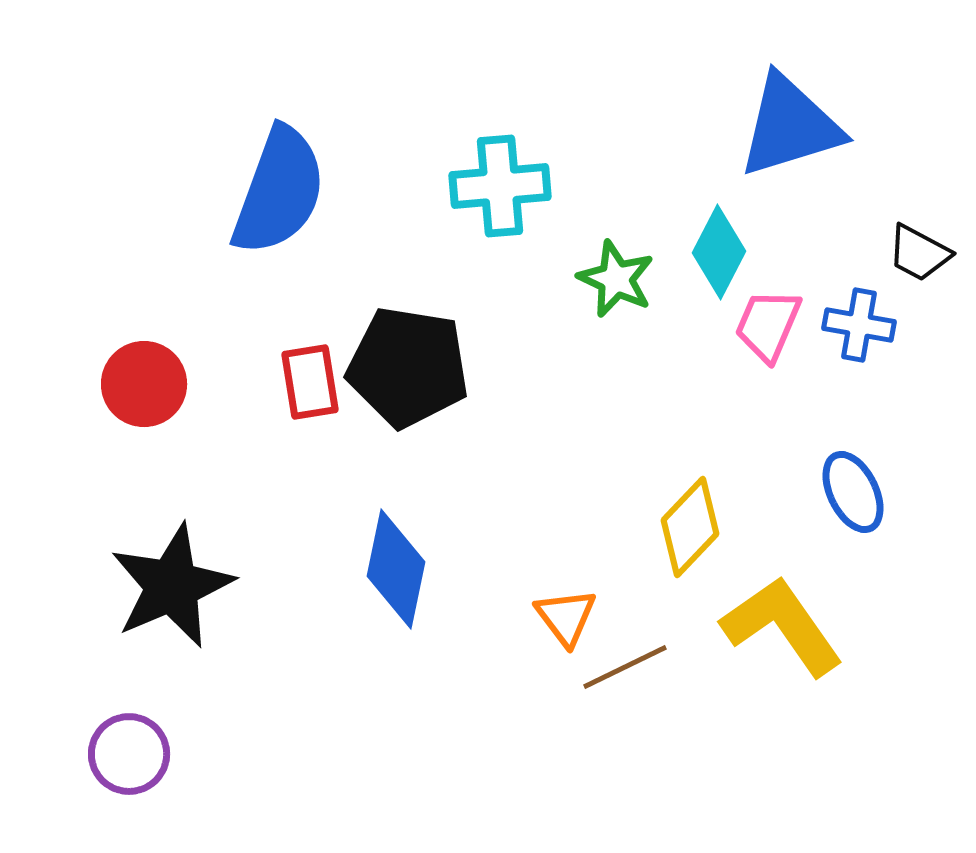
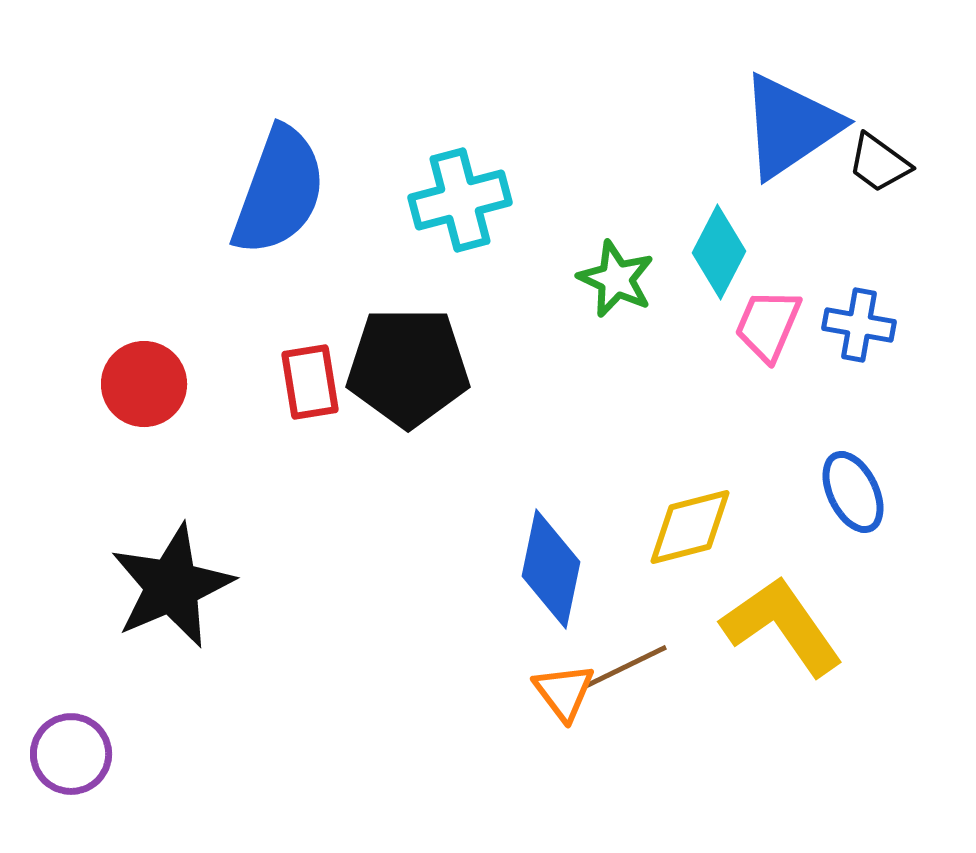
blue triangle: rotated 17 degrees counterclockwise
cyan cross: moved 40 px left, 14 px down; rotated 10 degrees counterclockwise
black trapezoid: moved 40 px left, 90 px up; rotated 8 degrees clockwise
black pentagon: rotated 9 degrees counterclockwise
yellow diamond: rotated 32 degrees clockwise
blue diamond: moved 155 px right
orange triangle: moved 2 px left, 75 px down
purple circle: moved 58 px left
